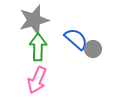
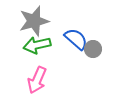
gray star: moved 1 px down
green arrow: moved 1 px left, 2 px up; rotated 104 degrees counterclockwise
